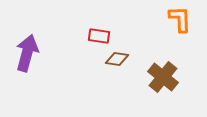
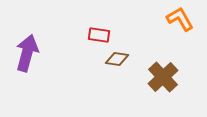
orange L-shape: rotated 28 degrees counterclockwise
red rectangle: moved 1 px up
brown cross: rotated 8 degrees clockwise
